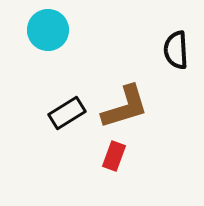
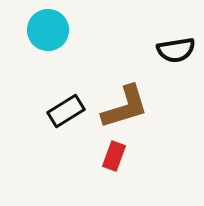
black semicircle: rotated 96 degrees counterclockwise
black rectangle: moved 1 px left, 2 px up
